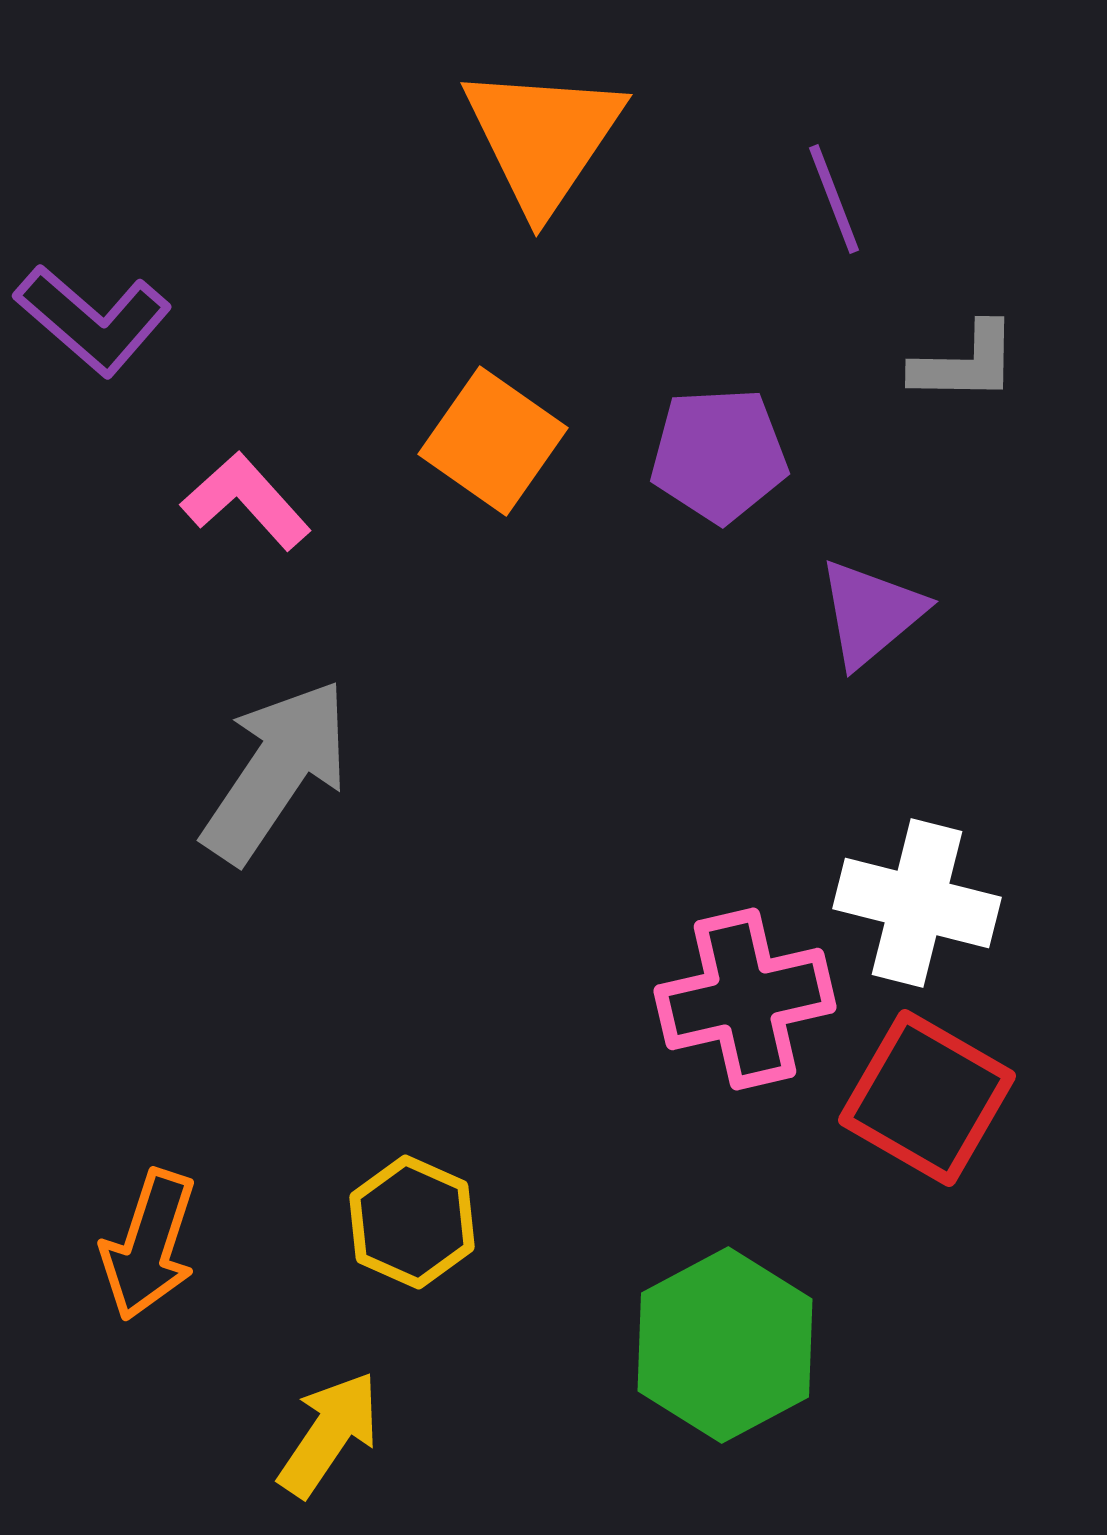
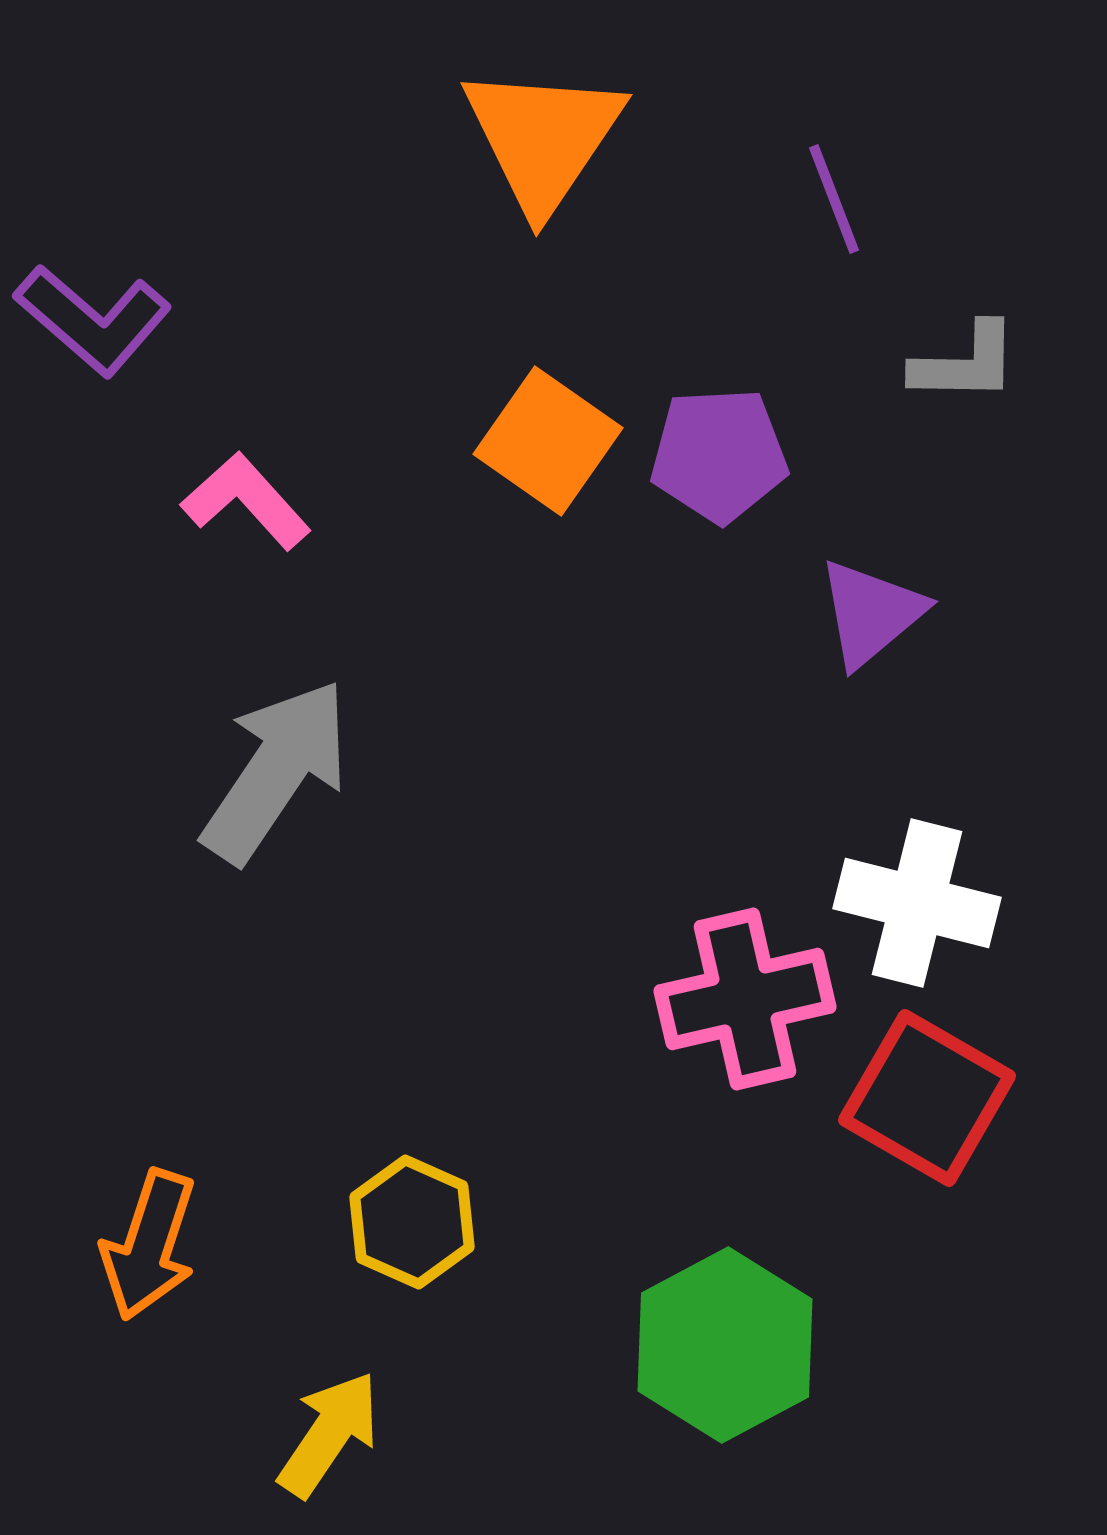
orange square: moved 55 px right
